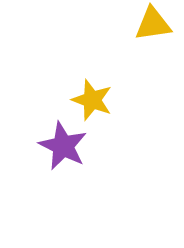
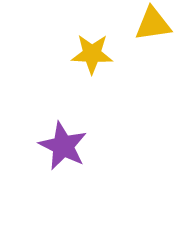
yellow star: moved 46 px up; rotated 18 degrees counterclockwise
